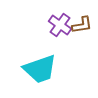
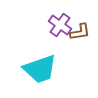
brown L-shape: moved 2 px left, 7 px down
